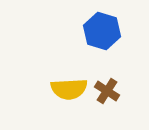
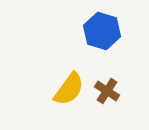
yellow semicircle: rotated 51 degrees counterclockwise
